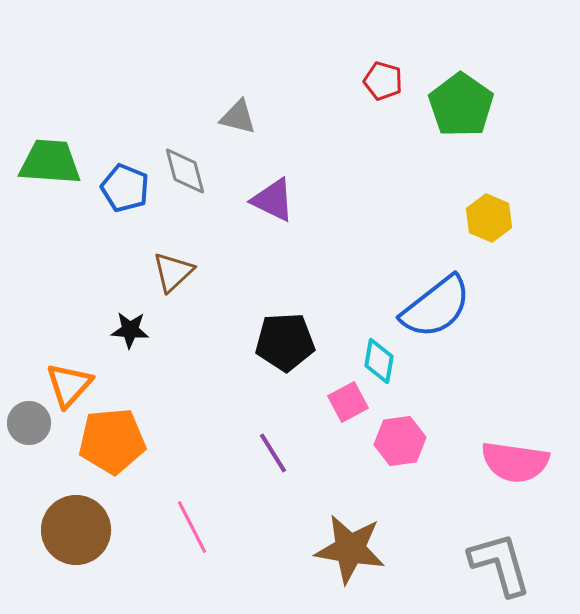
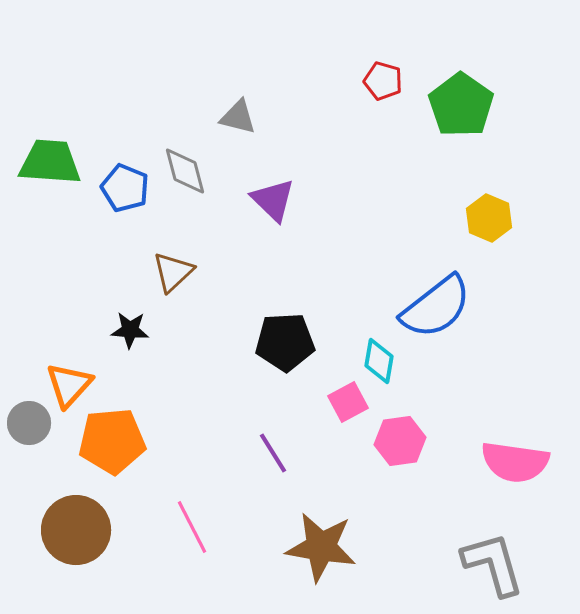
purple triangle: rotated 18 degrees clockwise
brown star: moved 29 px left, 2 px up
gray L-shape: moved 7 px left
